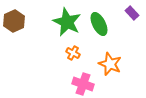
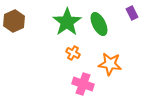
purple rectangle: rotated 16 degrees clockwise
green star: rotated 12 degrees clockwise
orange star: rotated 15 degrees counterclockwise
